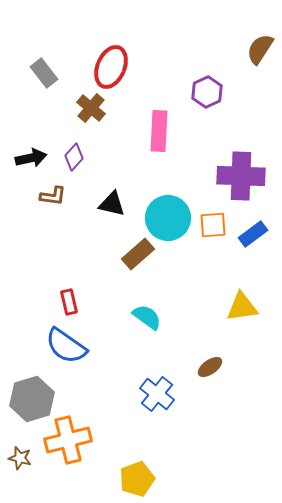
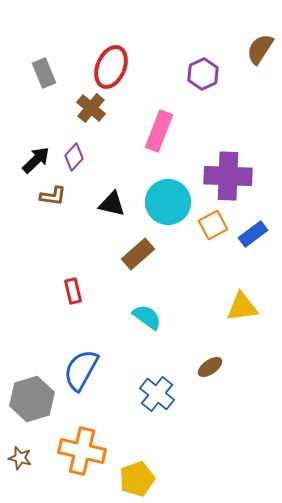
gray rectangle: rotated 16 degrees clockwise
purple hexagon: moved 4 px left, 18 px up
pink rectangle: rotated 18 degrees clockwise
black arrow: moved 5 px right, 2 px down; rotated 32 degrees counterclockwise
purple cross: moved 13 px left
cyan circle: moved 16 px up
orange square: rotated 24 degrees counterclockwise
red rectangle: moved 4 px right, 11 px up
blue semicircle: moved 15 px right, 24 px down; rotated 84 degrees clockwise
orange cross: moved 14 px right, 11 px down; rotated 27 degrees clockwise
